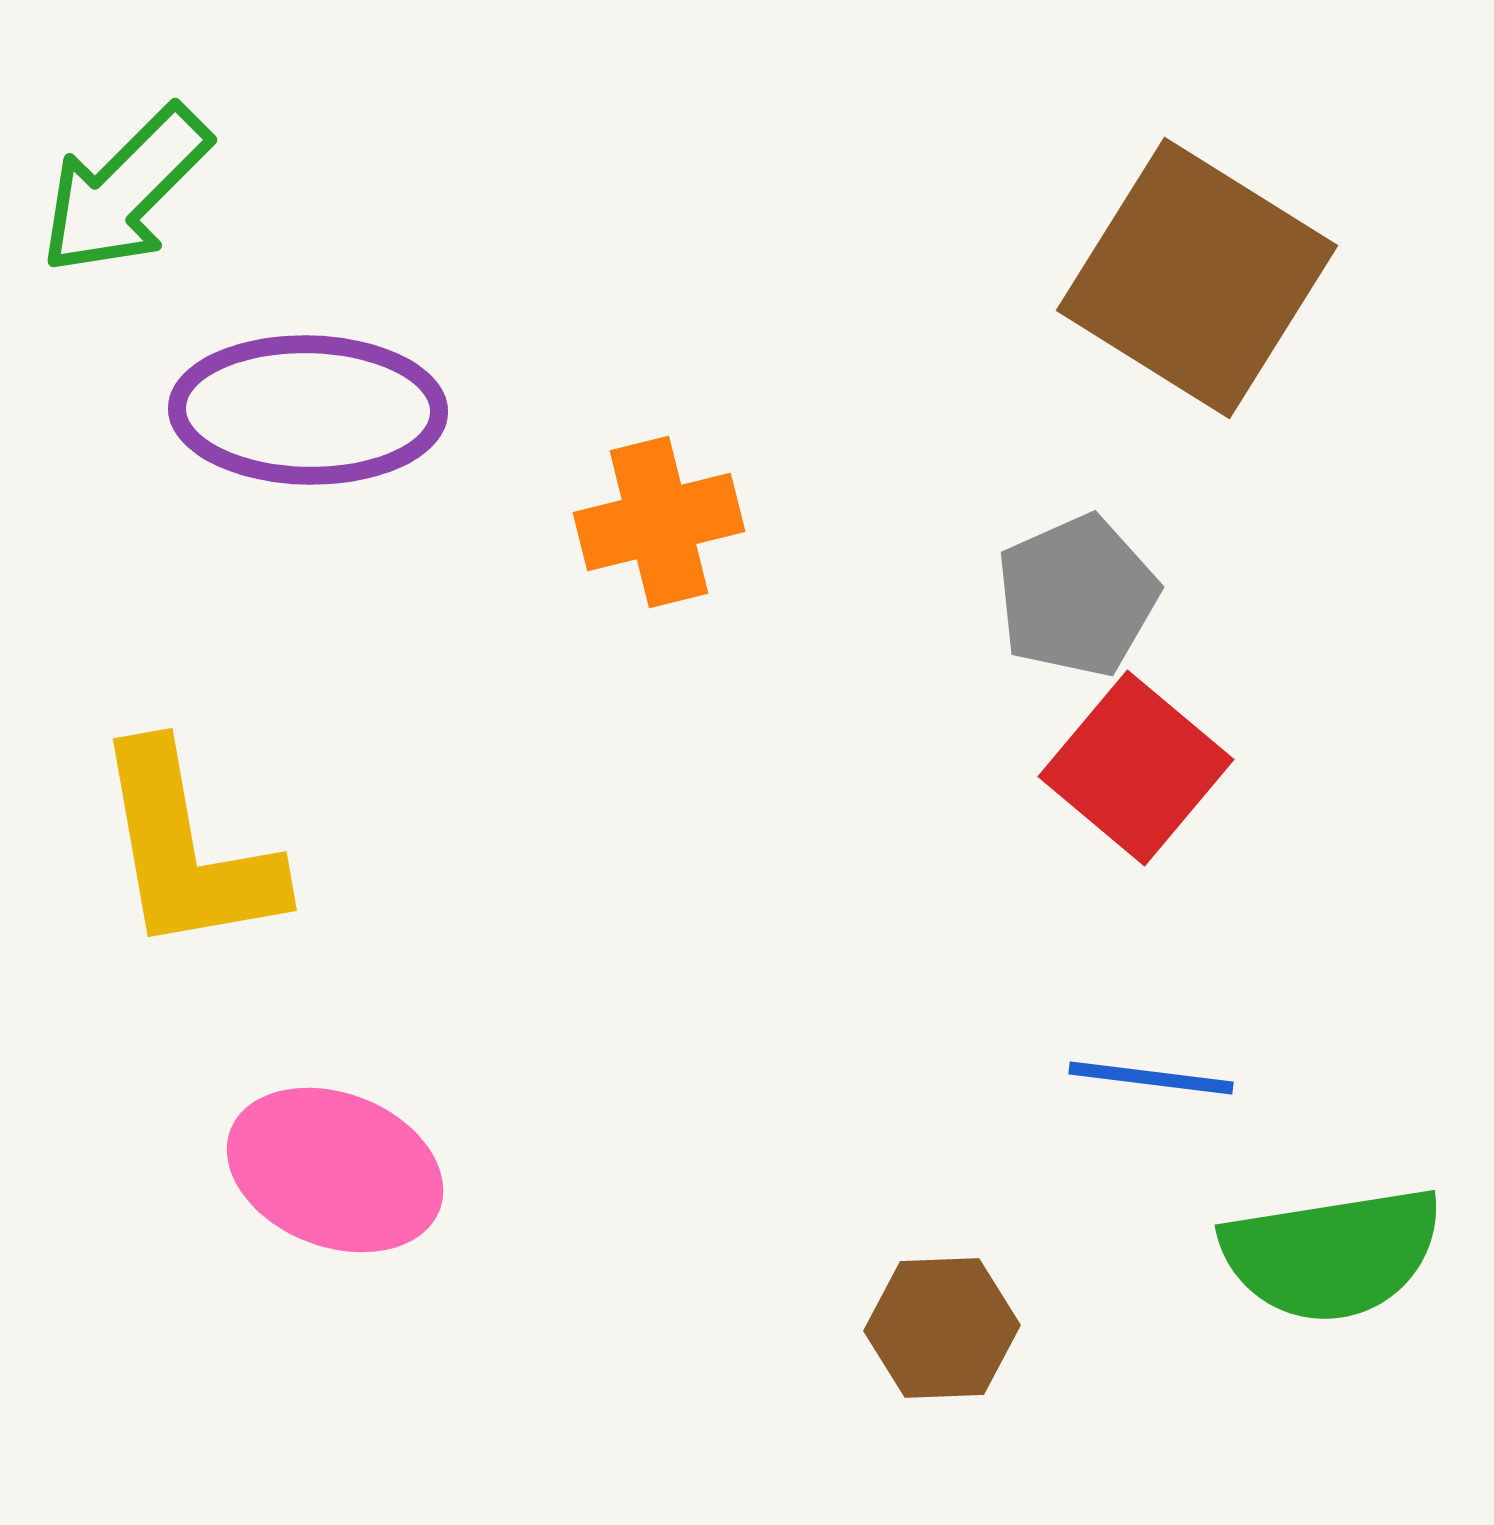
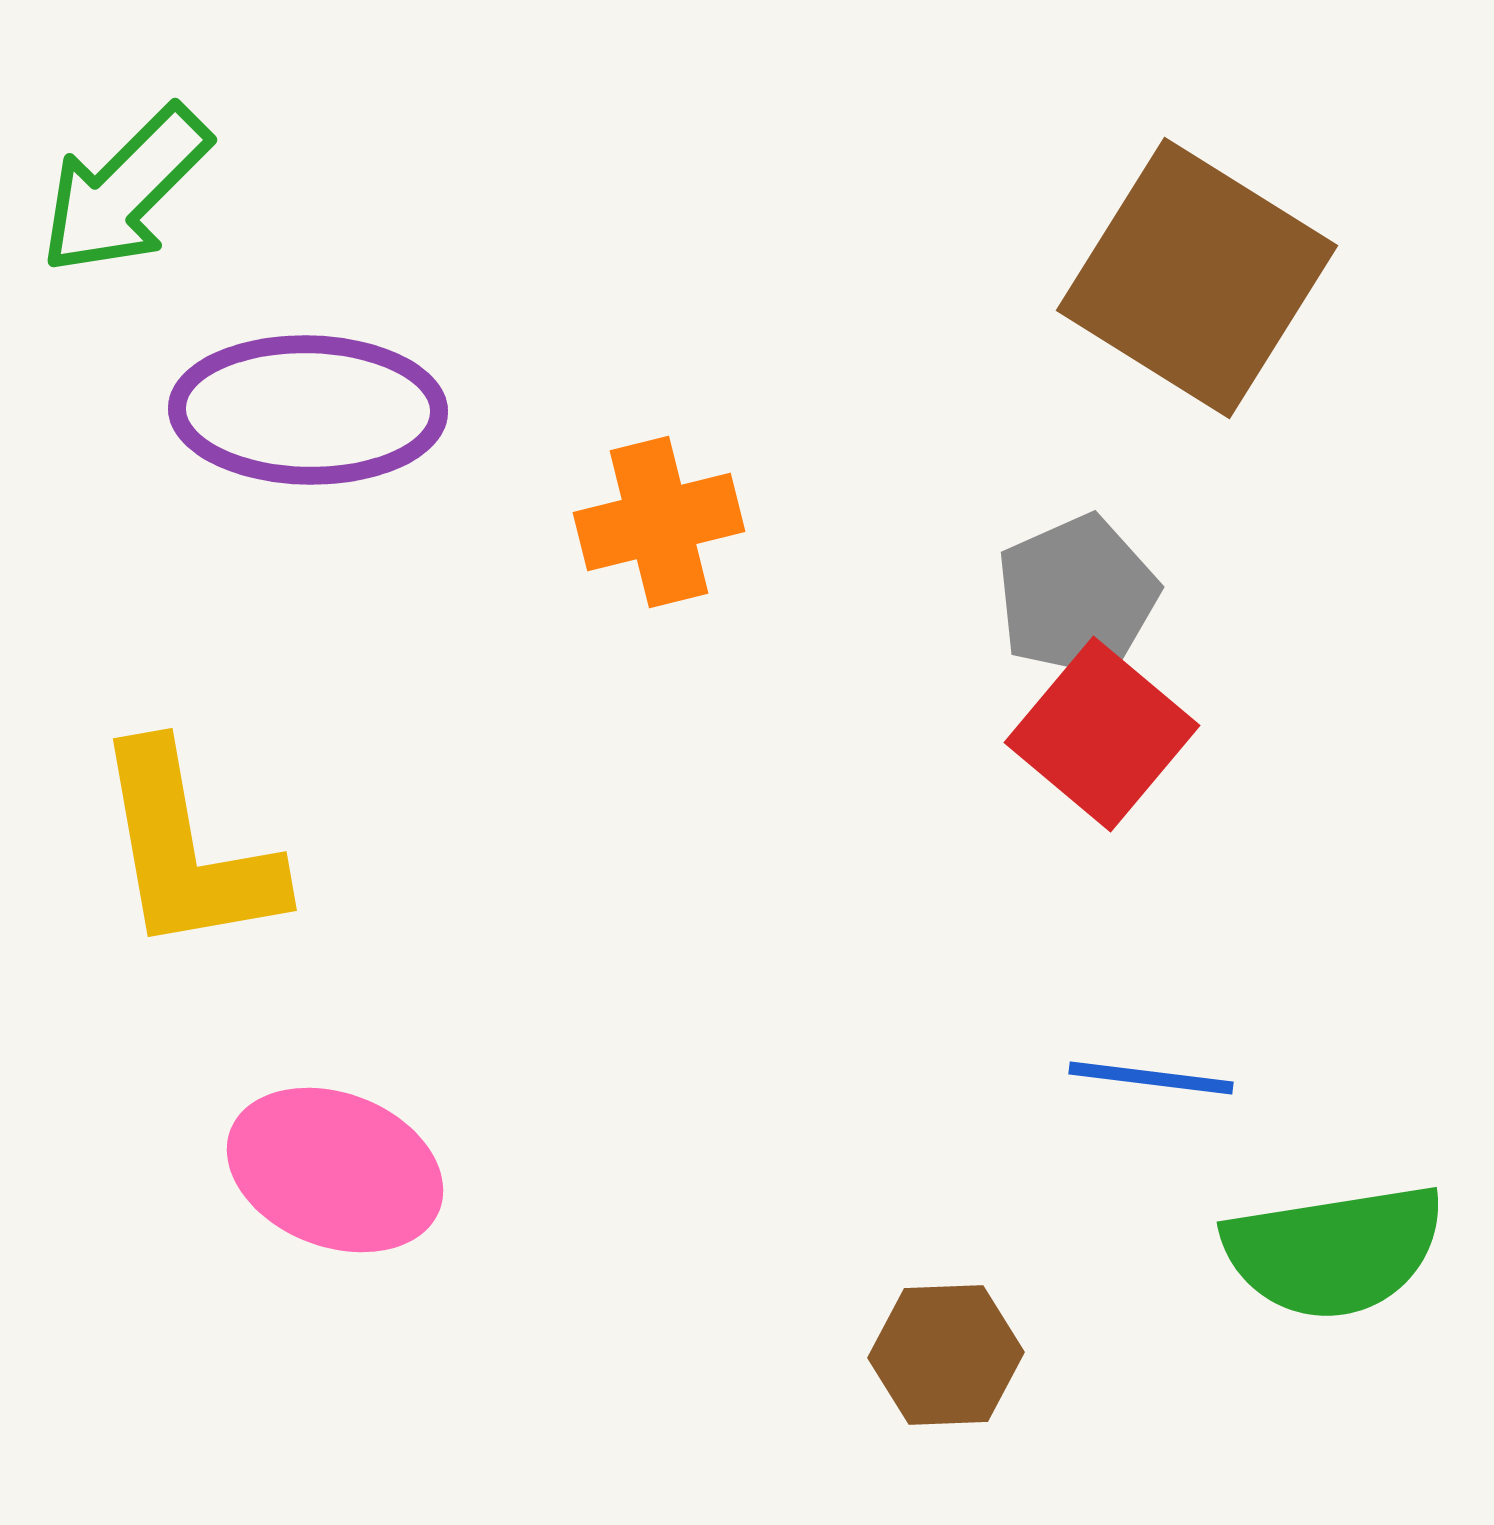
red square: moved 34 px left, 34 px up
green semicircle: moved 2 px right, 3 px up
brown hexagon: moved 4 px right, 27 px down
